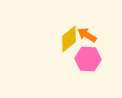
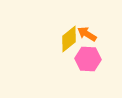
orange arrow: moved 1 px up
